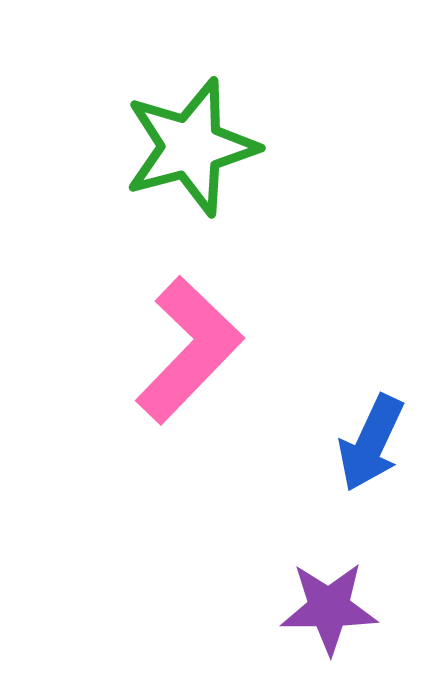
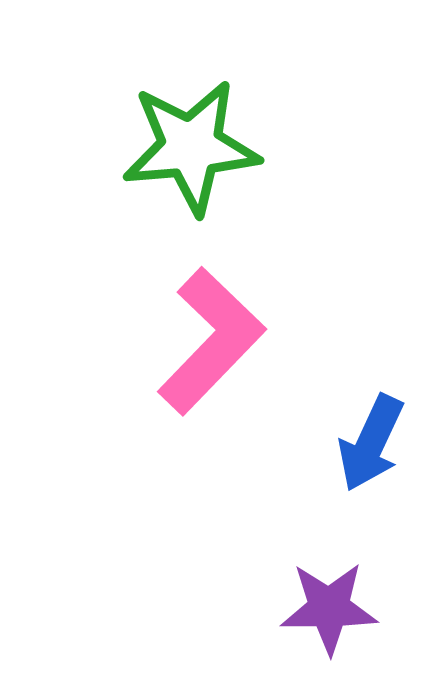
green star: rotated 10 degrees clockwise
pink L-shape: moved 22 px right, 9 px up
